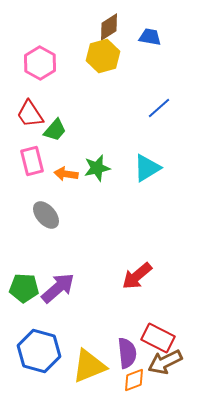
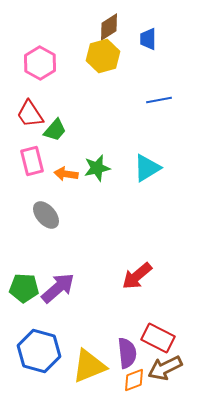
blue trapezoid: moved 2 px left, 2 px down; rotated 100 degrees counterclockwise
blue line: moved 8 px up; rotated 30 degrees clockwise
brown arrow: moved 6 px down
